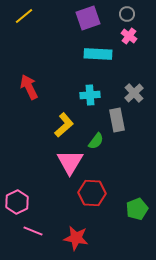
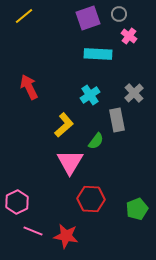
gray circle: moved 8 px left
cyan cross: rotated 30 degrees counterclockwise
red hexagon: moved 1 px left, 6 px down
red star: moved 10 px left, 2 px up
